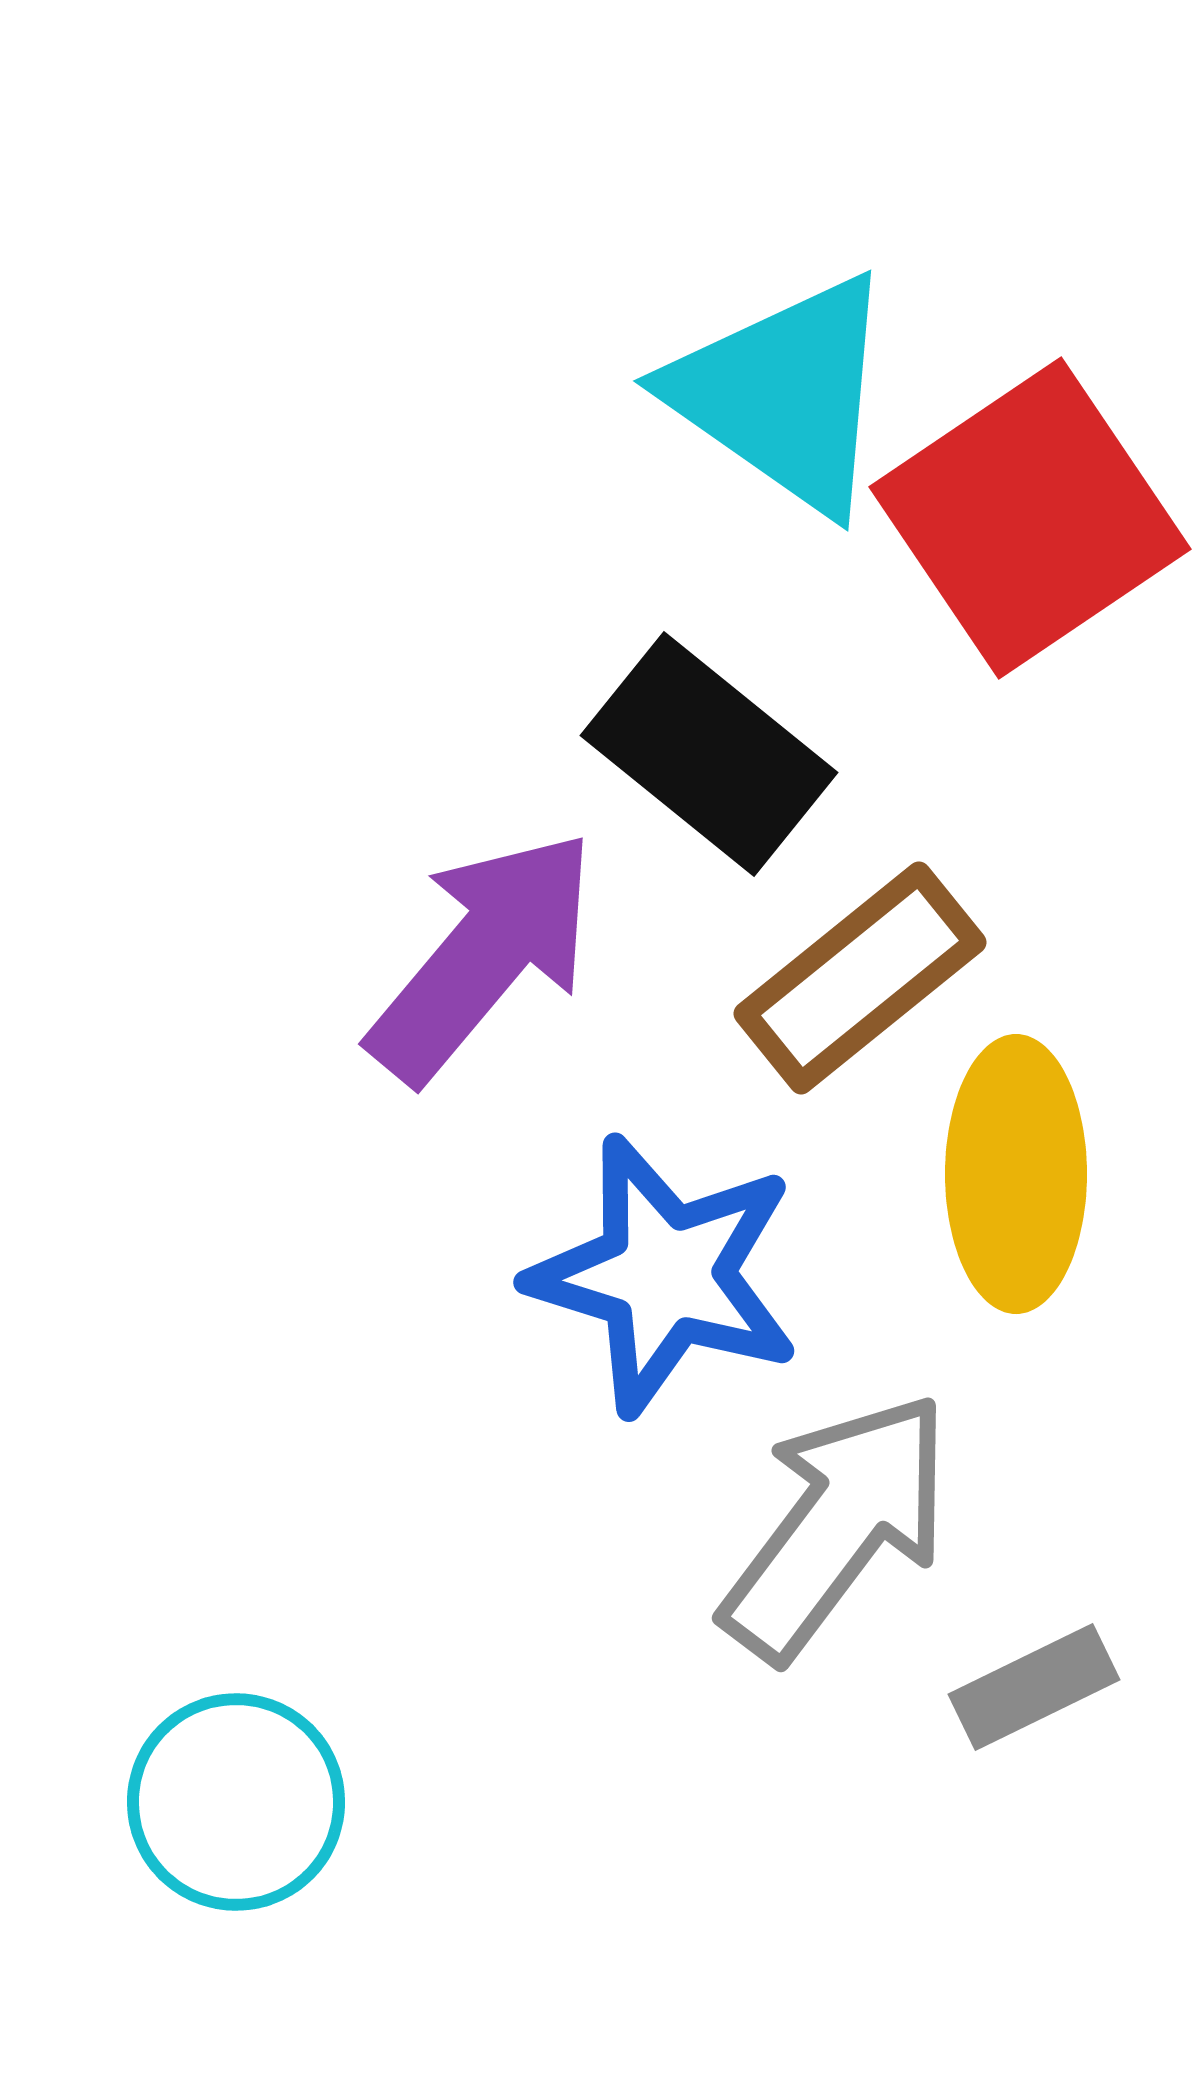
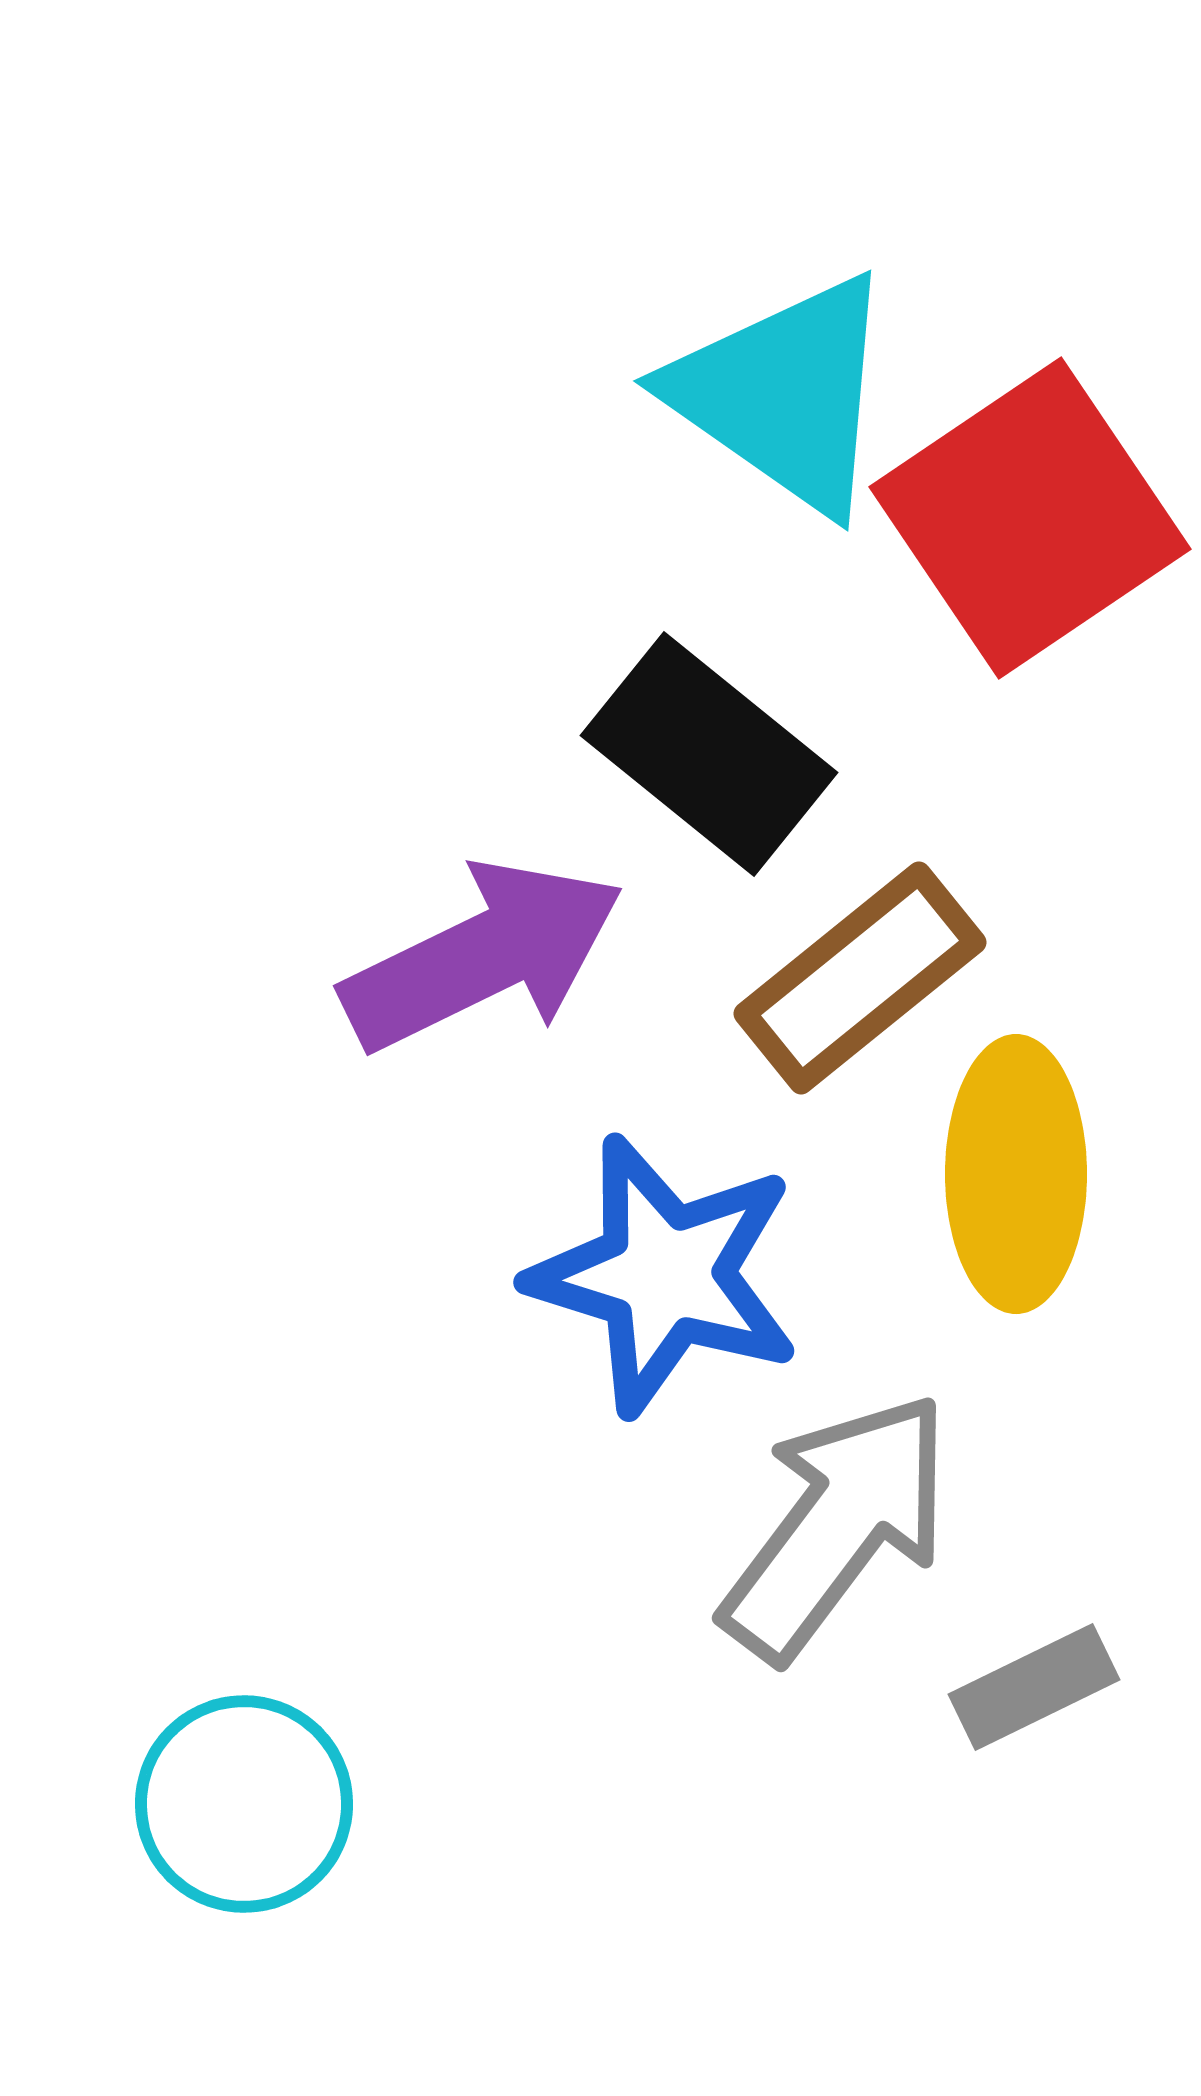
purple arrow: rotated 24 degrees clockwise
cyan circle: moved 8 px right, 2 px down
